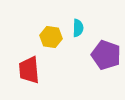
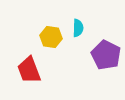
purple pentagon: rotated 8 degrees clockwise
red trapezoid: rotated 16 degrees counterclockwise
